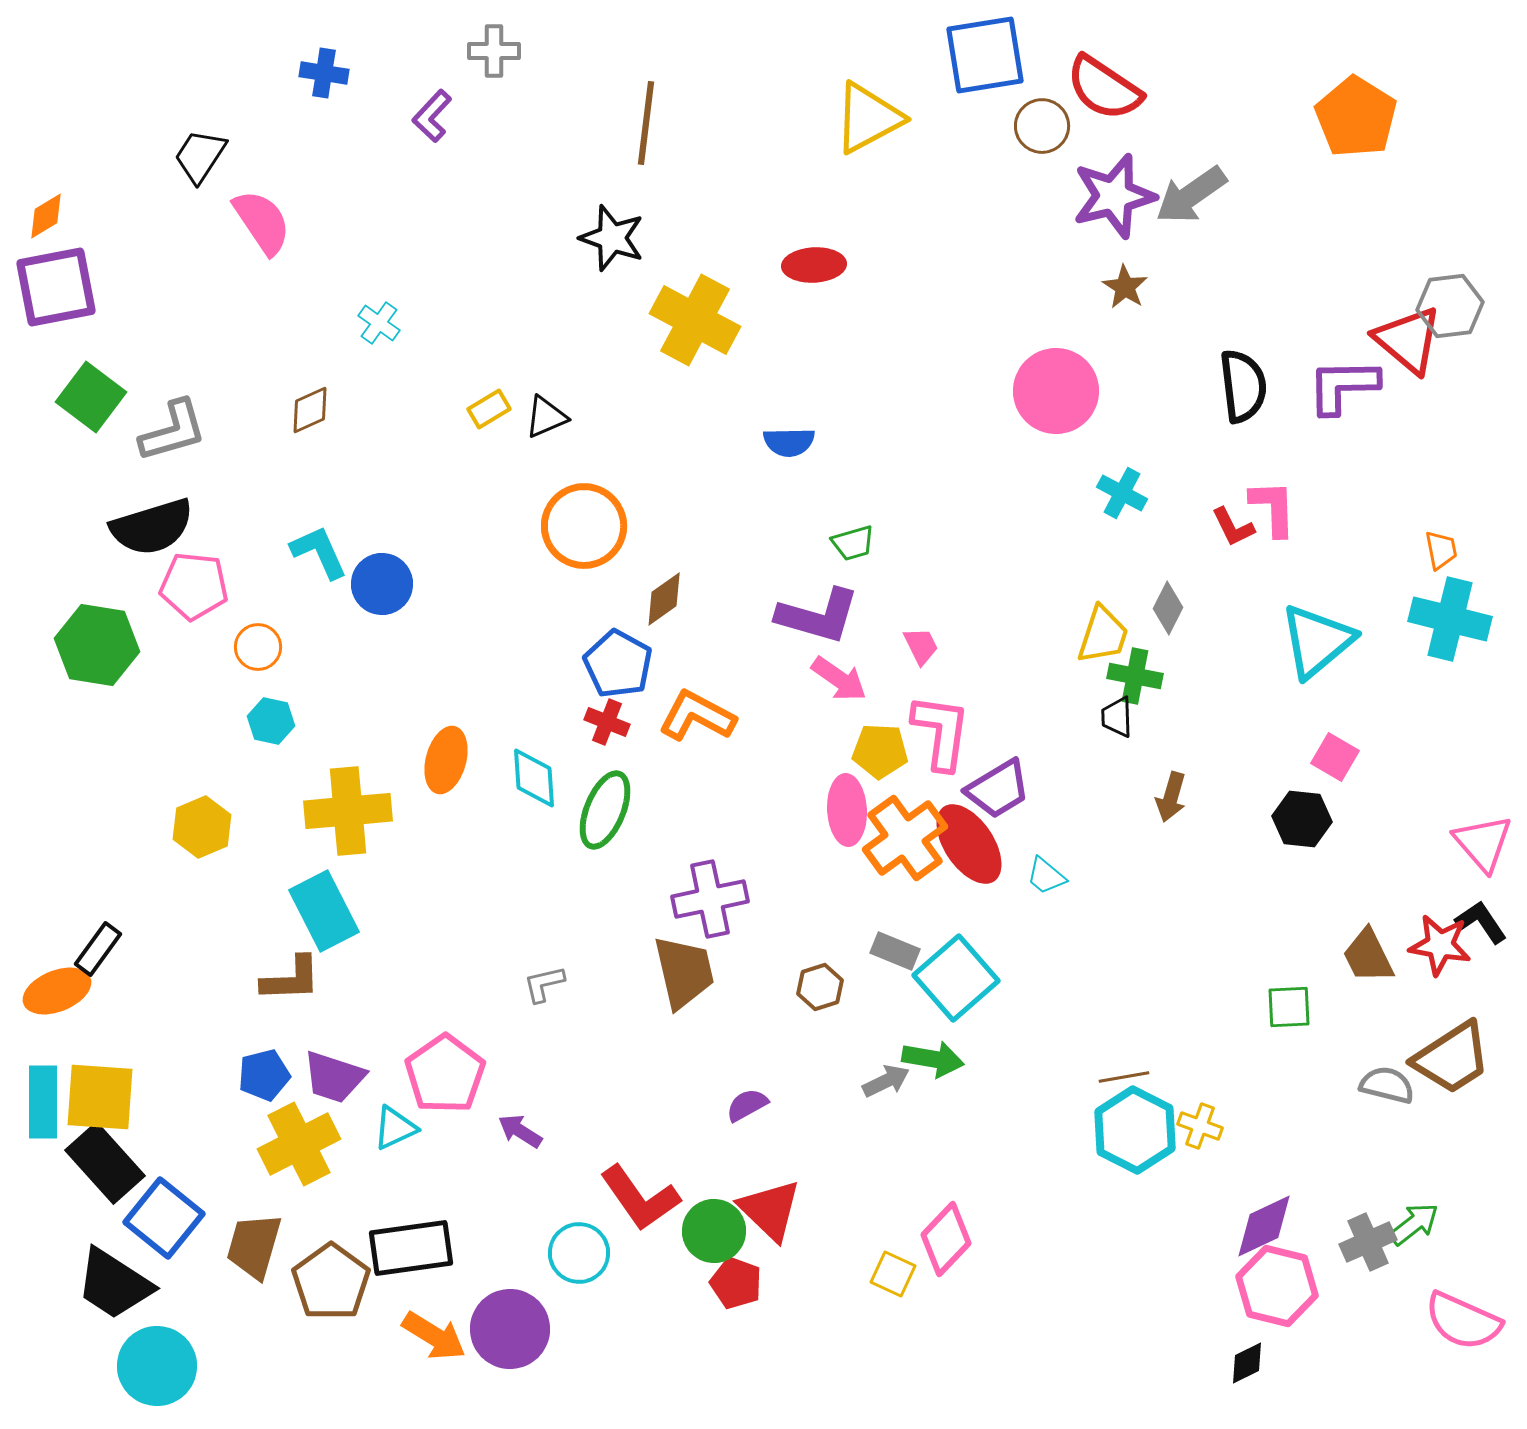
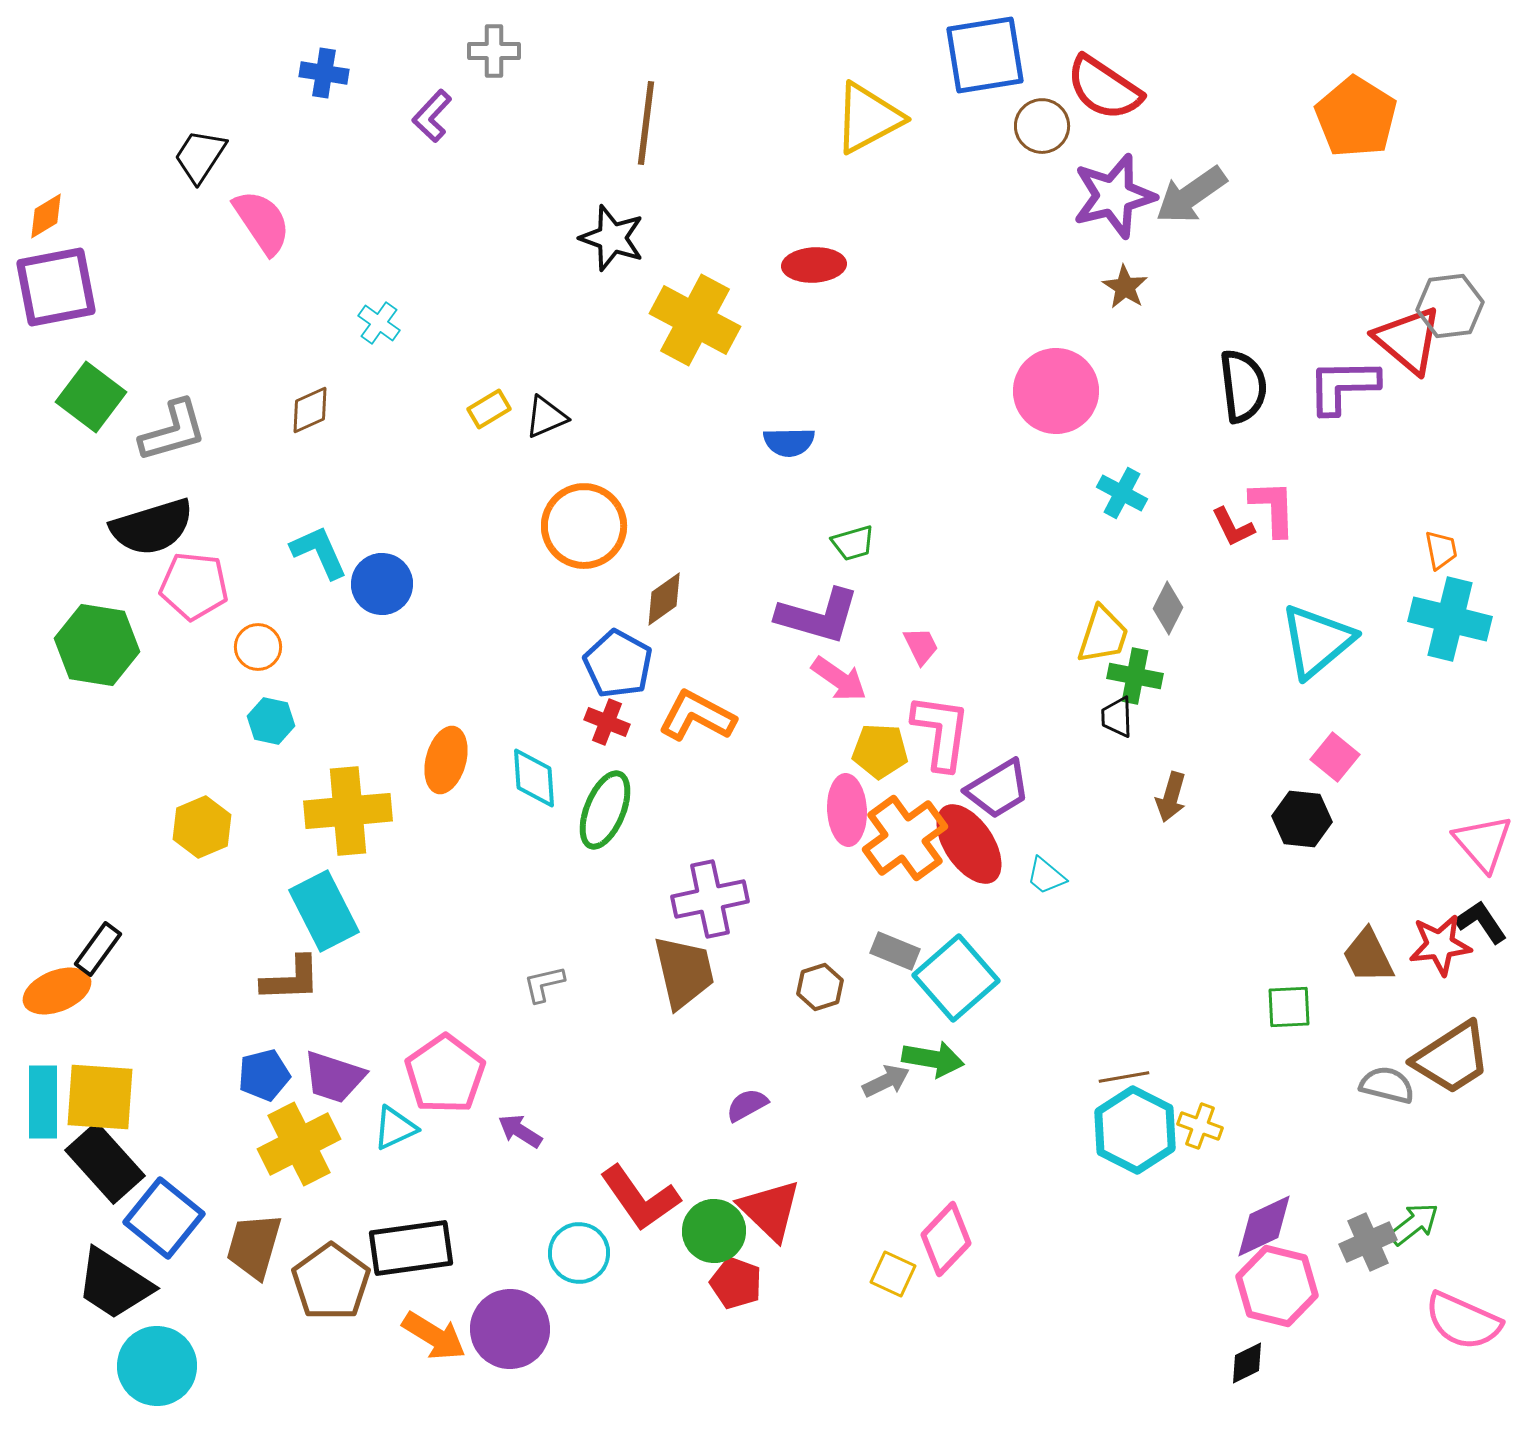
pink square at (1335, 757): rotated 9 degrees clockwise
red star at (1440, 945): rotated 16 degrees counterclockwise
